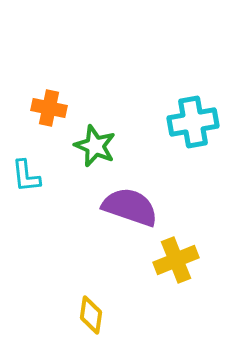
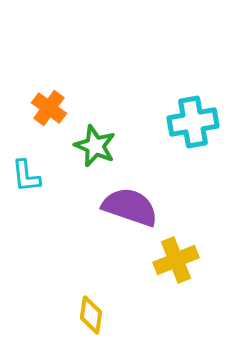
orange cross: rotated 24 degrees clockwise
